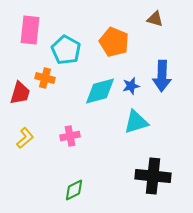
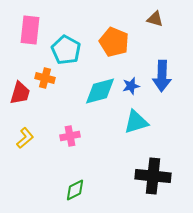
green diamond: moved 1 px right
